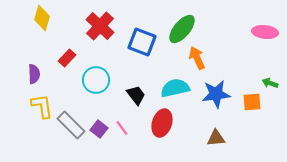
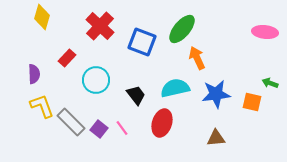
yellow diamond: moved 1 px up
orange square: rotated 18 degrees clockwise
yellow L-shape: rotated 12 degrees counterclockwise
gray rectangle: moved 3 px up
